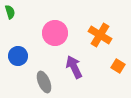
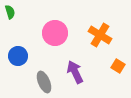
purple arrow: moved 1 px right, 5 px down
